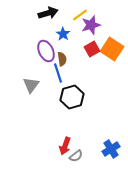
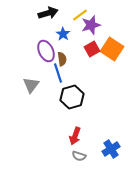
red arrow: moved 10 px right, 10 px up
gray semicircle: moved 3 px right; rotated 56 degrees clockwise
